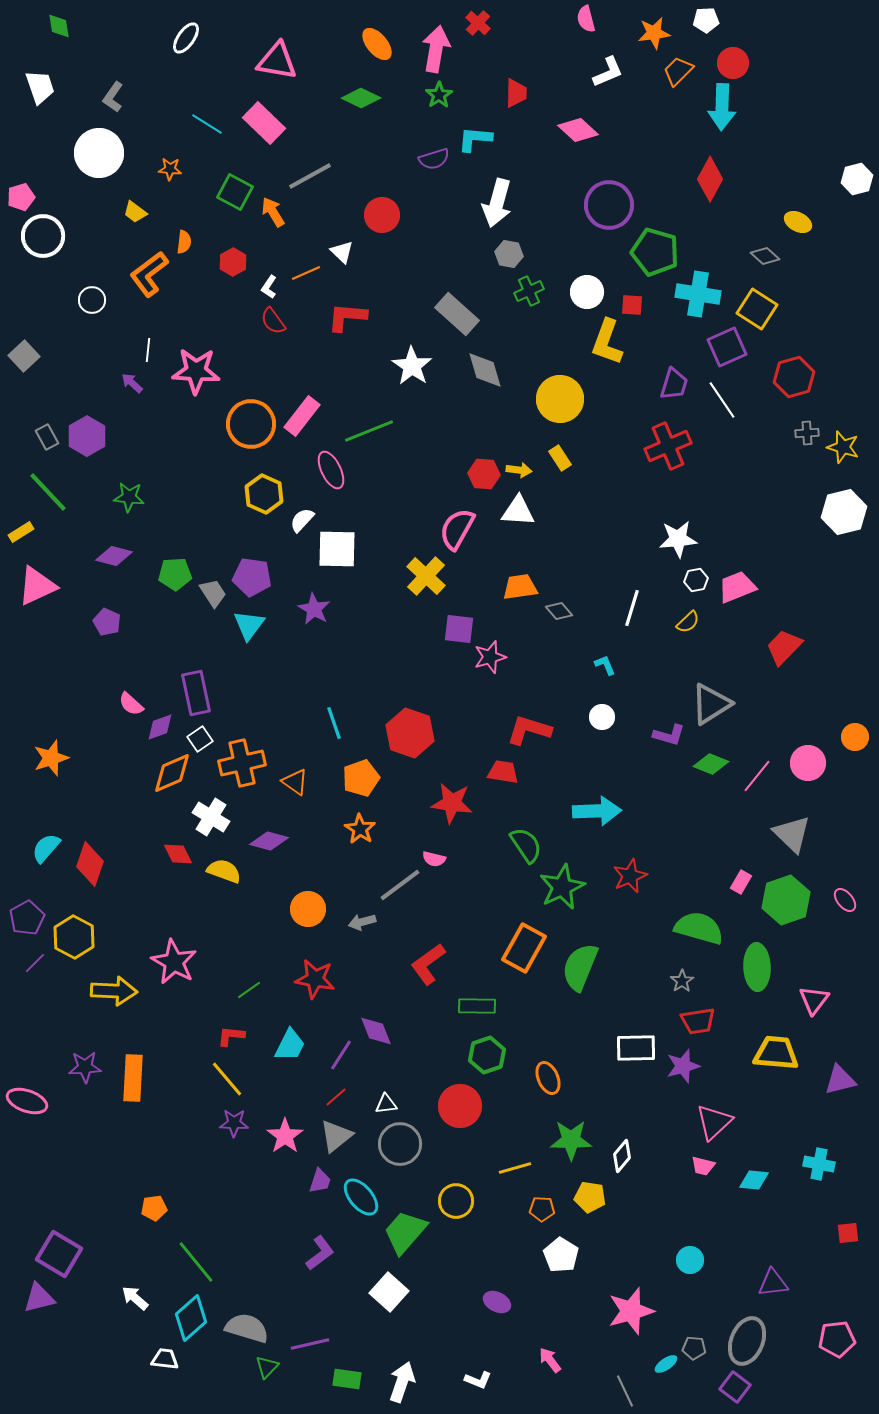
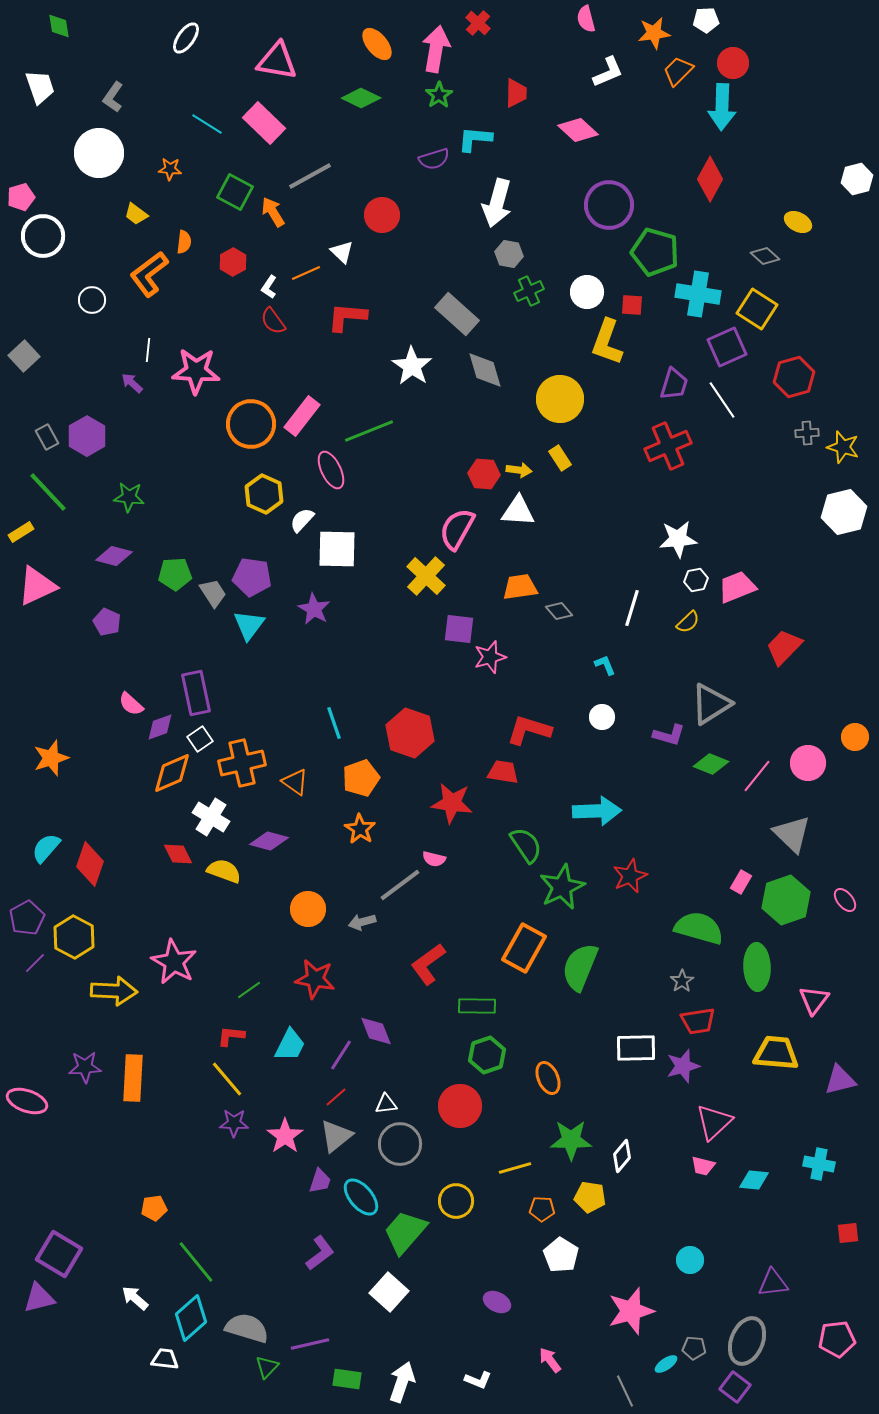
yellow trapezoid at (135, 212): moved 1 px right, 2 px down
